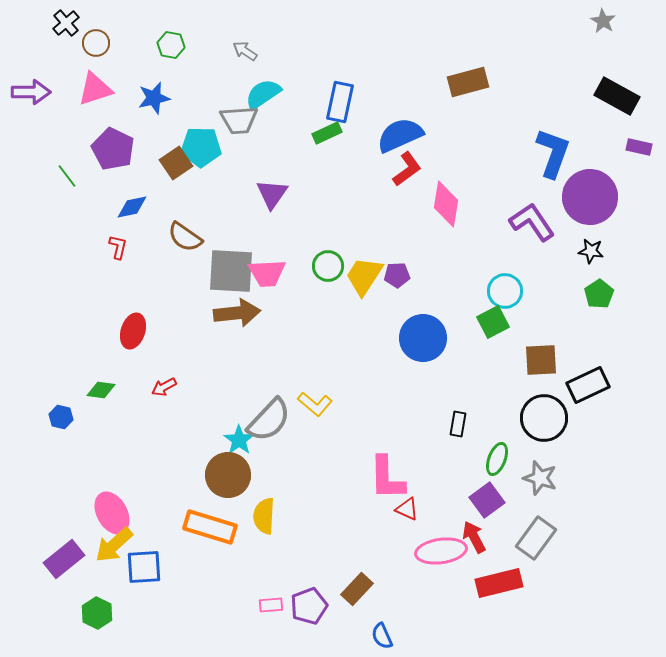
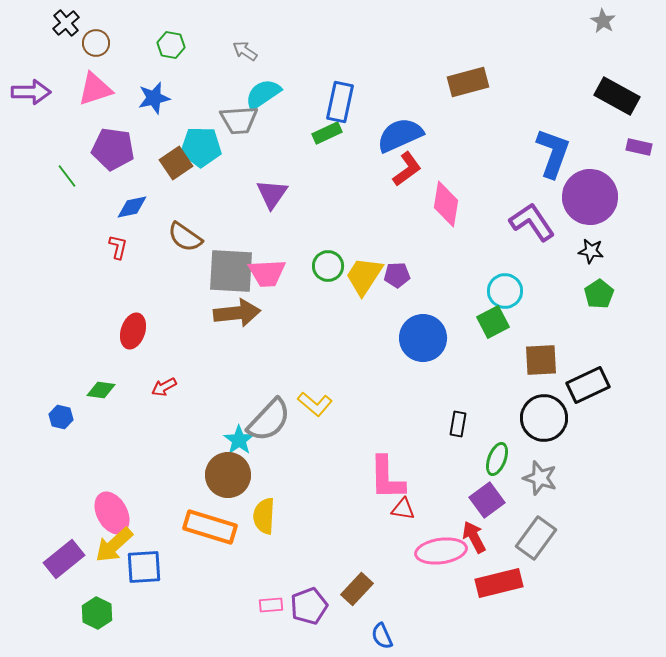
purple pentagon at (113, 149): rotated 18 degrees counterclockwise
red triangle at (407, 509): moved 4 px left; rotated 15 degrees counterclockwise
